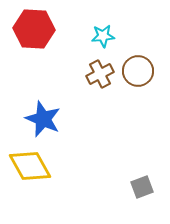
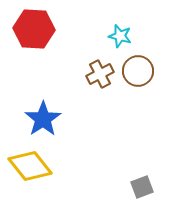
cyan star: moved 17 px right; rotated 20 degrees clockwise
blue star: rotated 15 degrees clockwise
yellow diamond: rotated 9 degrees counterclockwise
